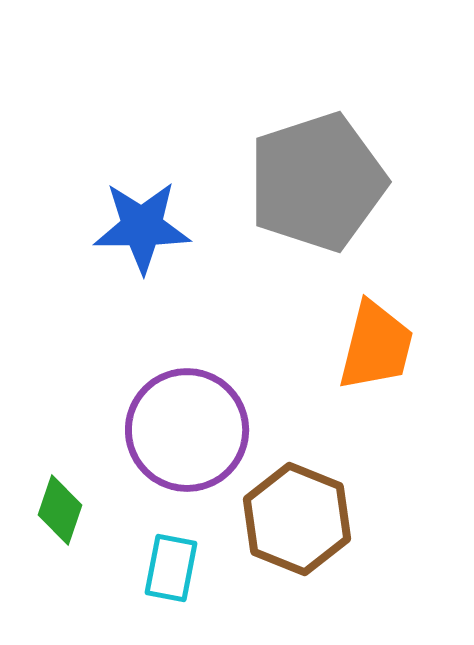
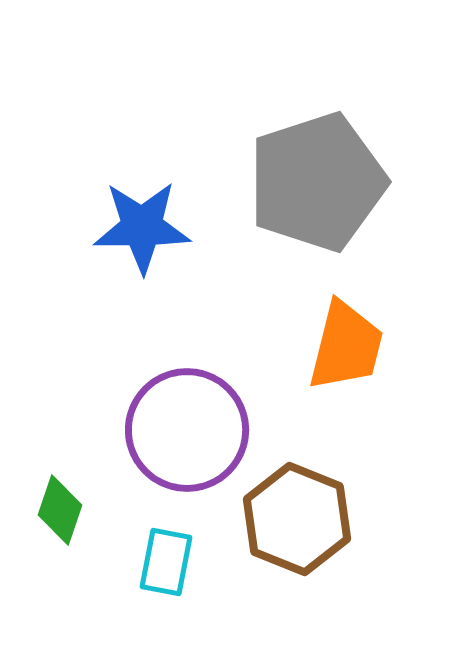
orange trapezoid: moved 30 px left
cyan rectangle: moved 5 px left, 6 px up
